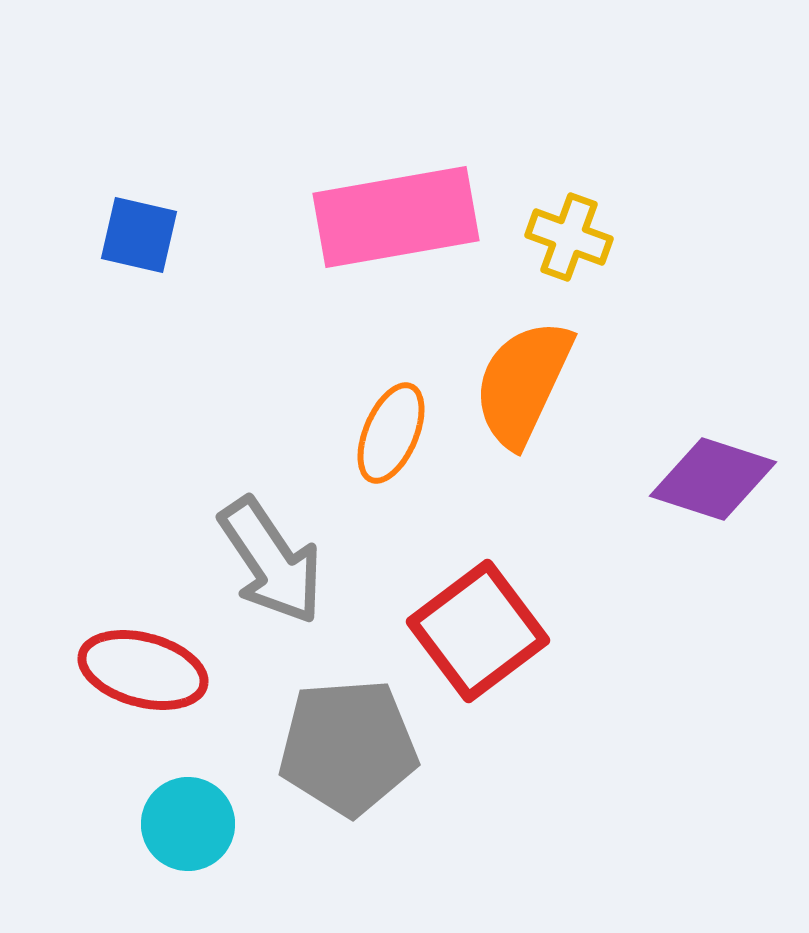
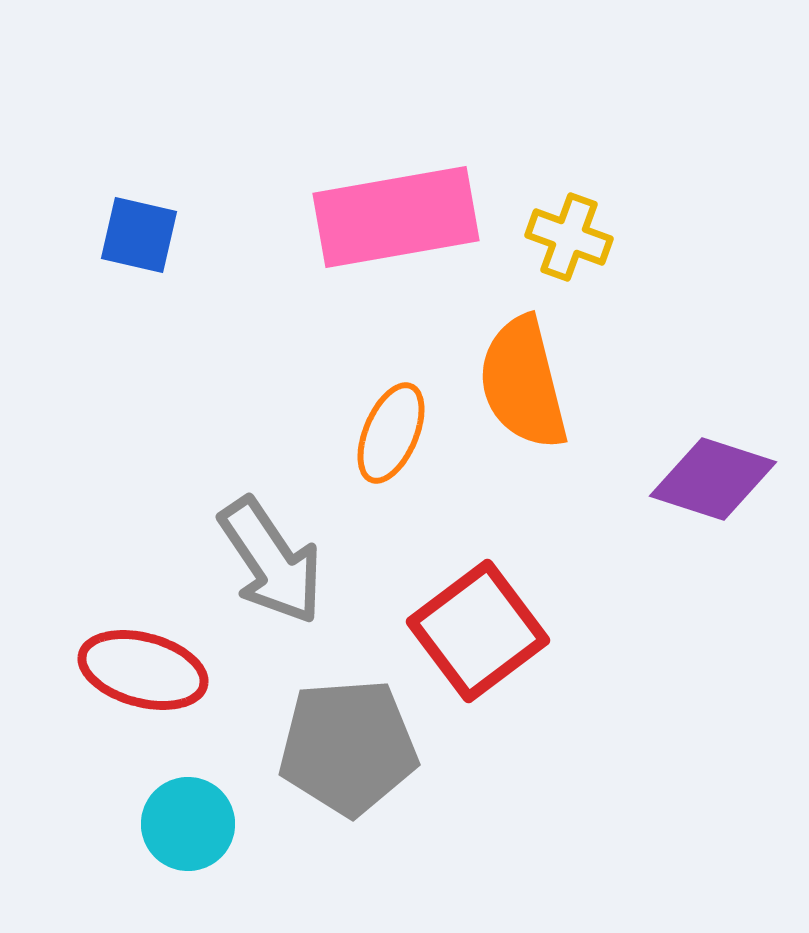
orange semicircle: rotated 39 degrees counterclockwise
